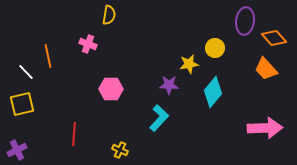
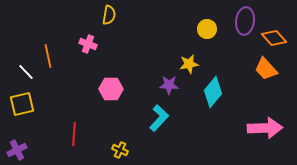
yellow circle: moved 8 px left, 19 px up
